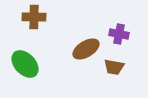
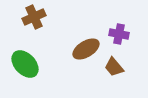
brown cross: rotated 25 degrees counterclockwise
brown trapezoid: rotated 40 degrees clockwise
